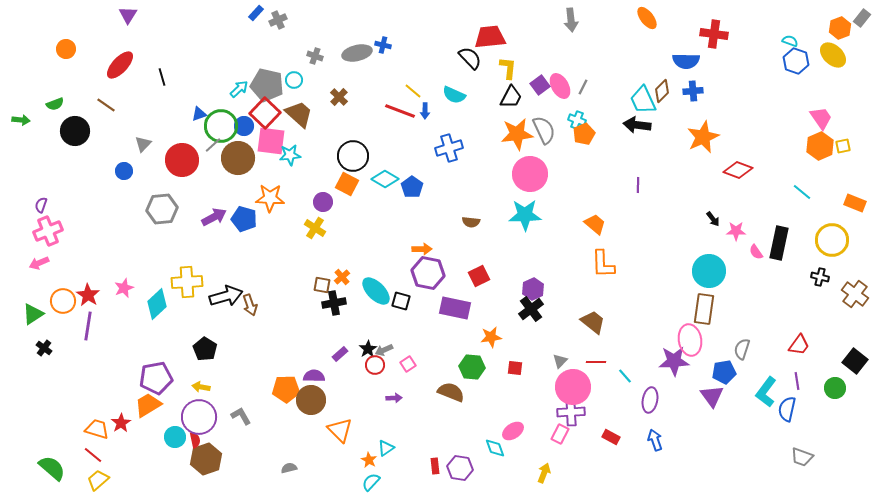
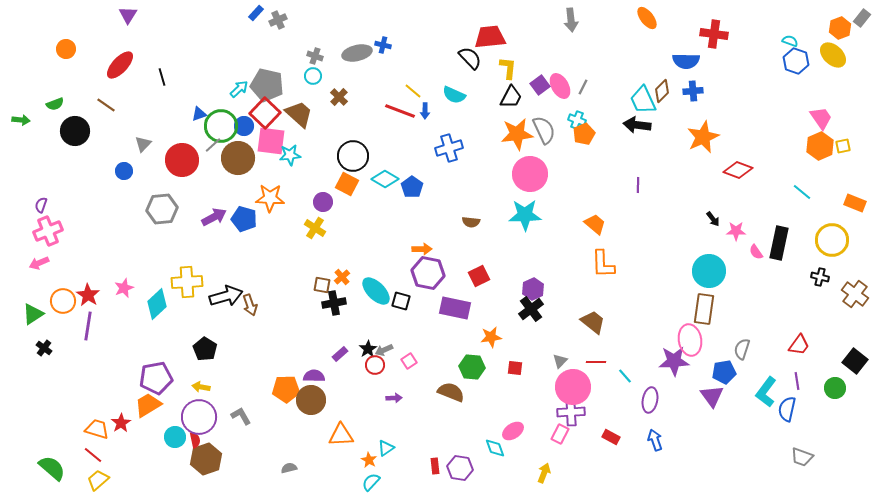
cyan circle at (294, 80): moved 19 px right, 4 px up
pink square at (408, 364): moved 1 px right, 3 px up
orange triangle at (340, 430): moved 1 px right, 5 px down; rotated 48 degrees counterclockwise
